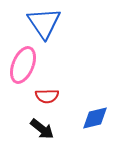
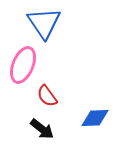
red semicircle: rotated 55 degrees clockwise
blue diamond: rotated 12 degrees clockwise
